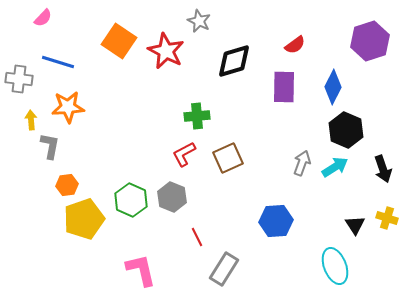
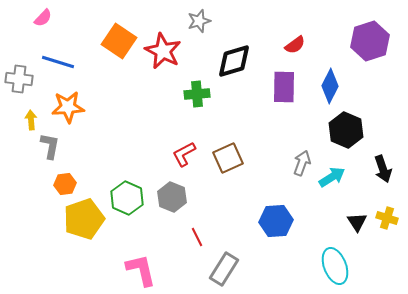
gray star: rotated 30 degrees clockwise
red star: moved 3 px left
blue diamond: moved 3 px left, 1 px up
green cross: moved 22 px up
cyan arrow: moved 3 px left, 10 px down
orange hexagon: moved 2 px left, 1 px up
green hexagon: moved 4 px left, 2 px up
black triangle: moved 2 px right, 3 px up
